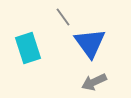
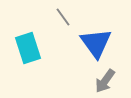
blue triangle: moved 6 px right
gray arrow: moved 11 px right, 1 px up; rotated 30 degrees counterclockwise
